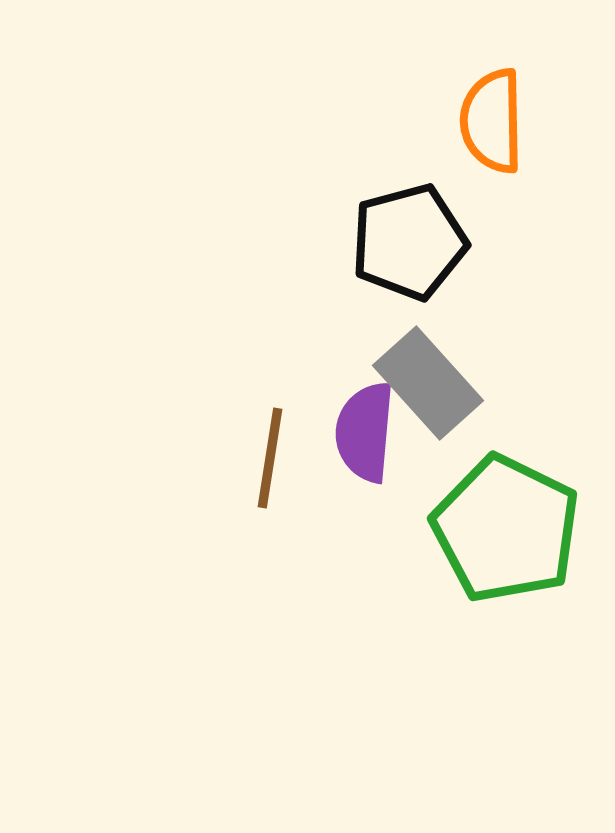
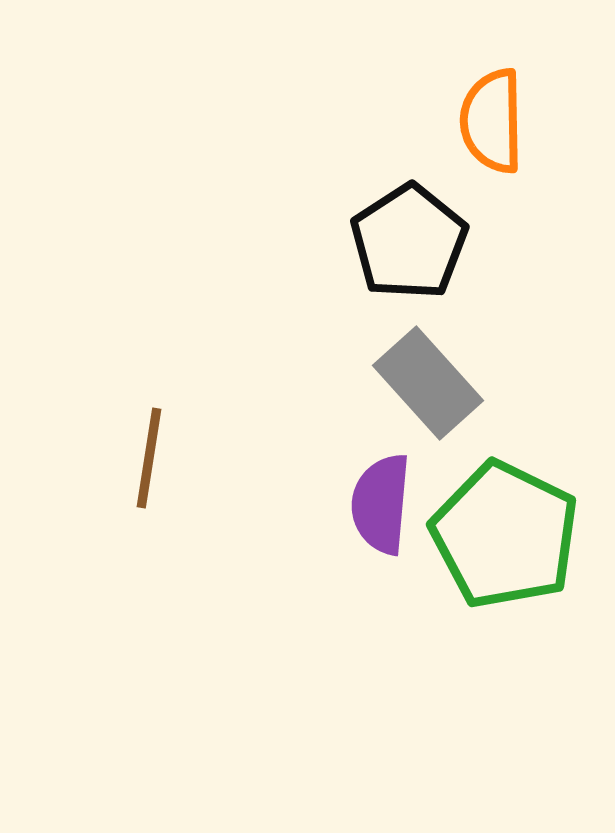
black pentagon: rotated 18 degrees counterclockwise
purple semicircle: moved 16 px right, 72 px down
brown line: moved 121 px left
green pentagon: moved 1 px left, 6 px down
